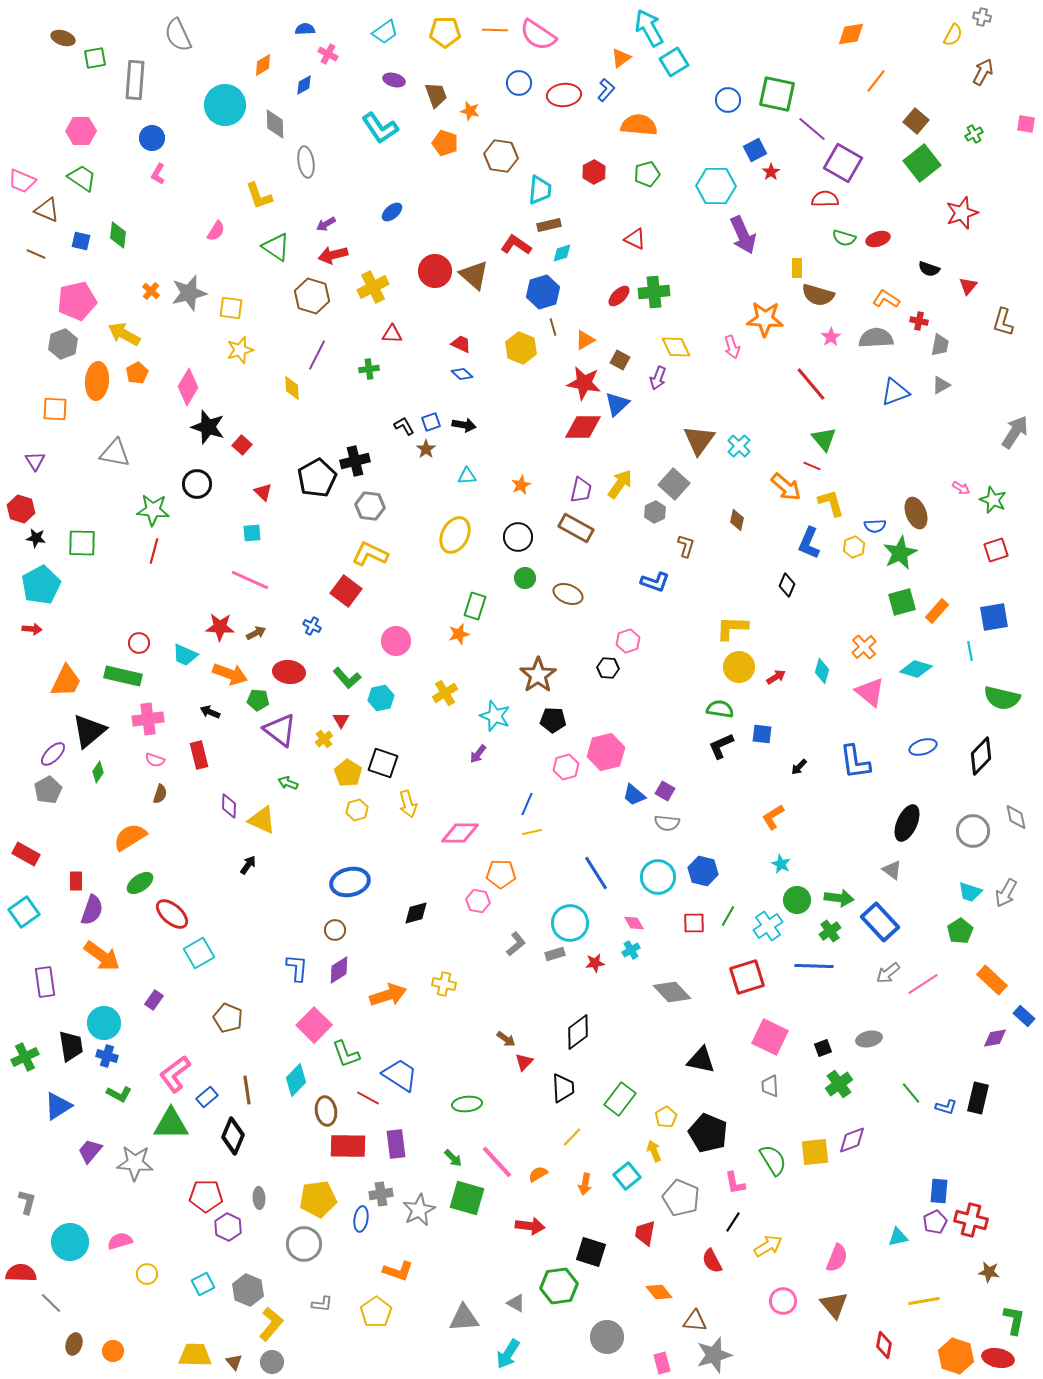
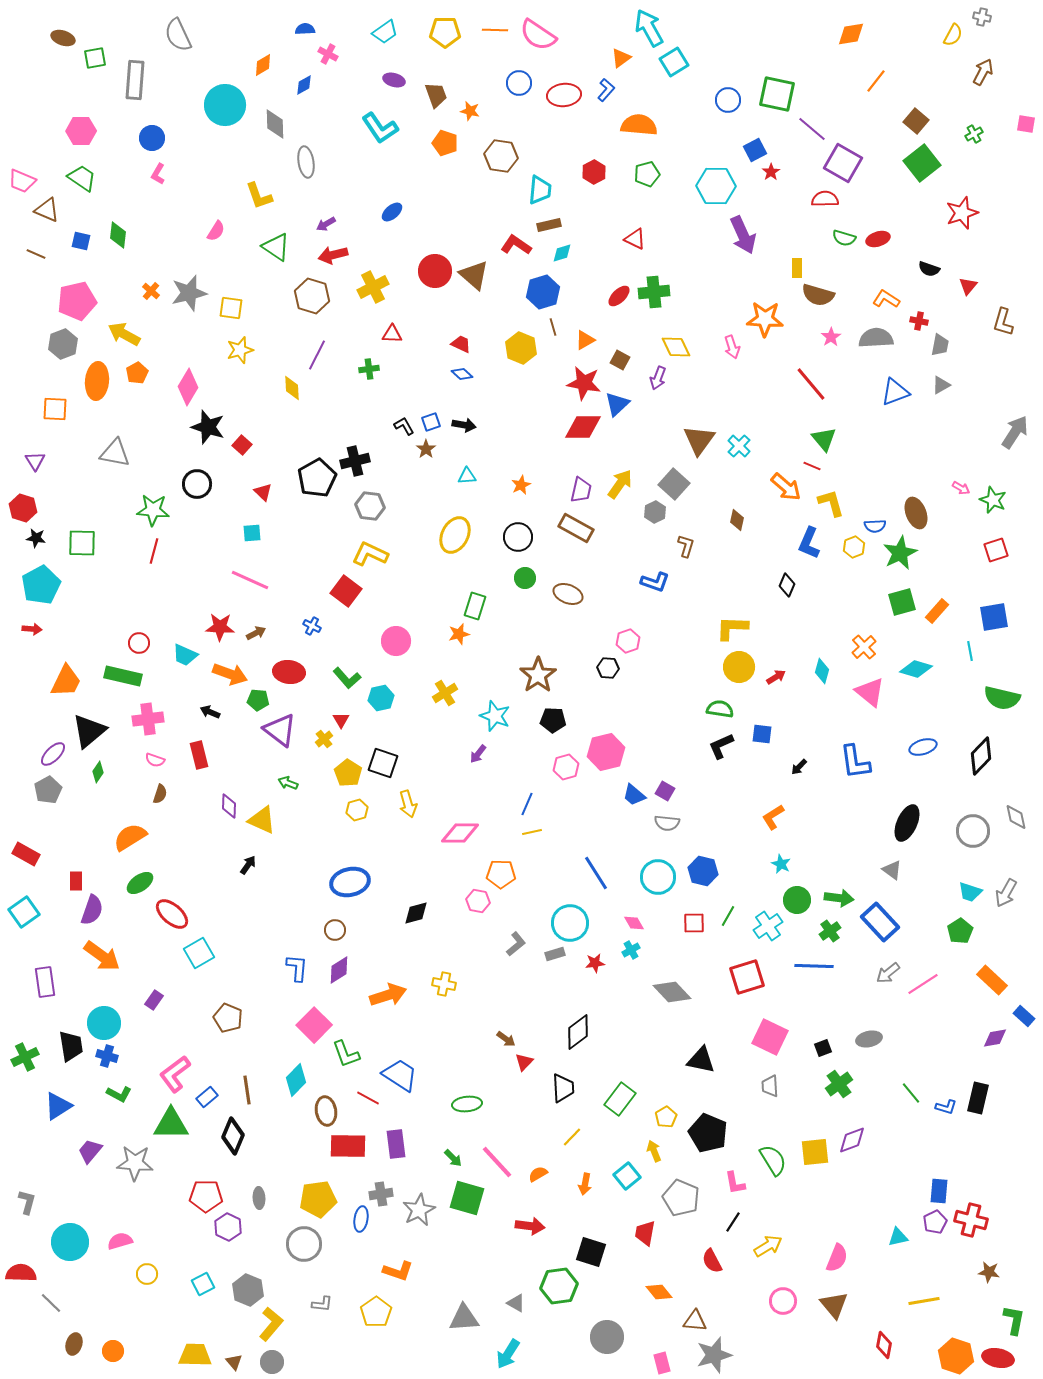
red hexagon at (21, 509): moved 2 px right, 1 px up
